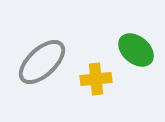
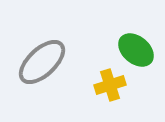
yellow cross: moved 14 px right, 6 px down; rotated 12 degrees counterclockwise
